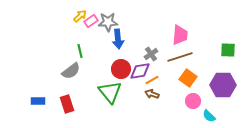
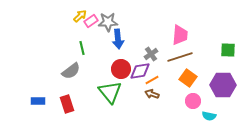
green line: moved 2 px right, 3 px up
cyan semicircle: rotated 32 degrees counterclockwise
